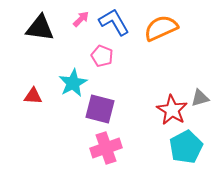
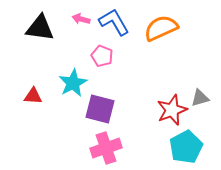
pink arrow: rotated 120 degrees counterclockwise
red star: rotated 20 degrees clockwise
